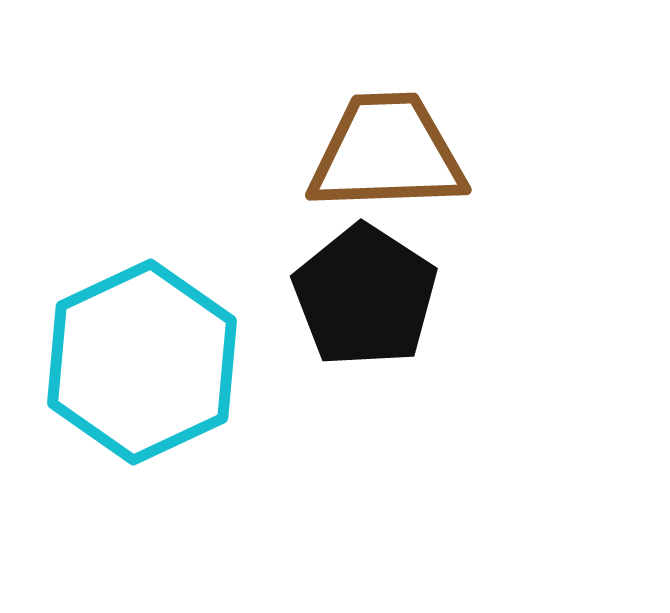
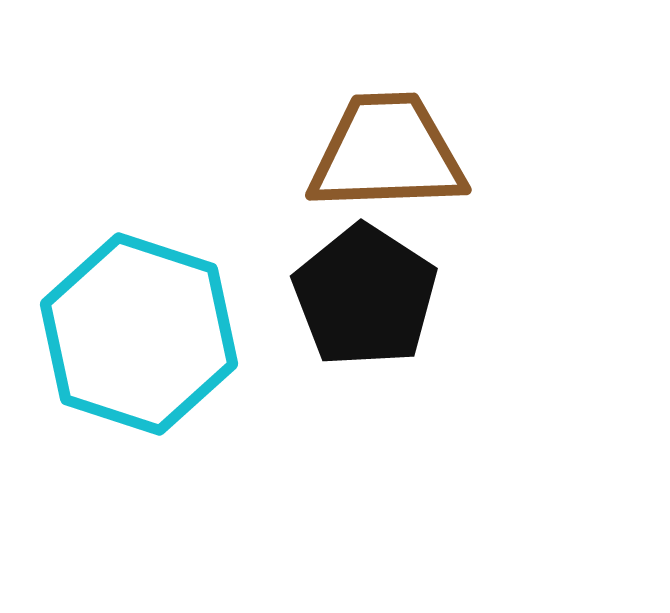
cyan hexagon: moved 3 px left, 28 px up; rotated 17 degrees counterclockwise
